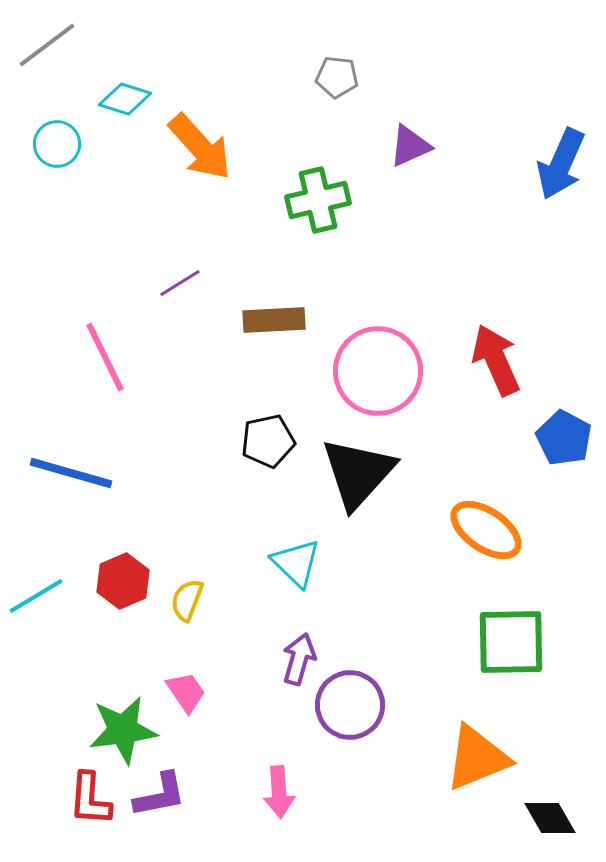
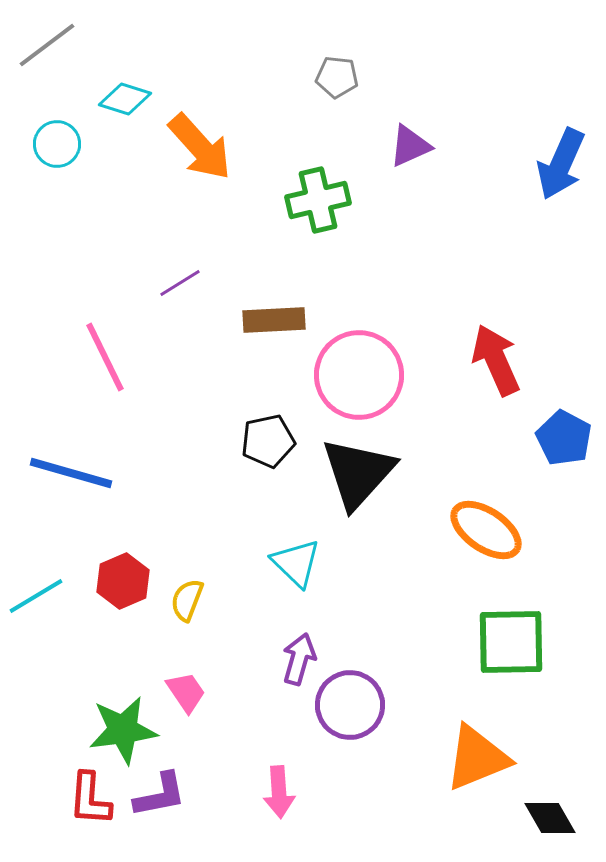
pink circle: moved 19 px left, 4 px down
